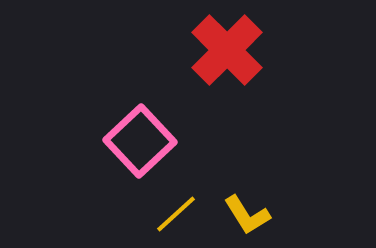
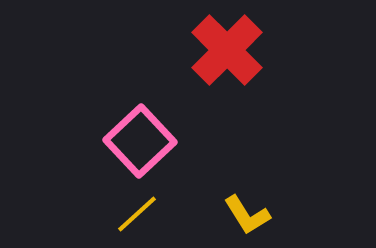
yellow line: moved 39 px left
